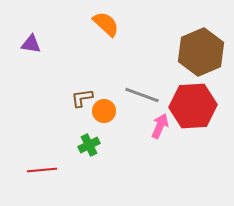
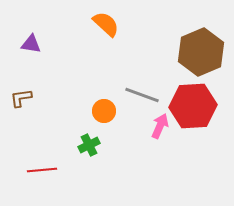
brown L-shape: moved 61 px left
